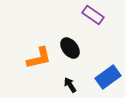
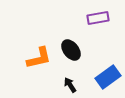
purple rectangle: moved 5 px right, 3 px down; rotated 45 degrees counterclockwise
black ellipse: moved 1 px right, 2 px down
